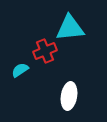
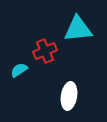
cyan triangle: moved 8 px right, 1 px down
cyan semicircle: moved 1 px left
